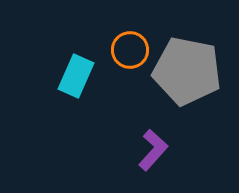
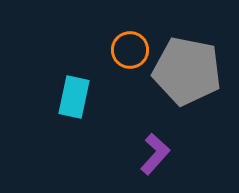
cyan rectangle: moved 2 px left, 21 px down; rotated 12 degrees counterclockwise
purple L-shape: moved 2 px right, 4 px down
